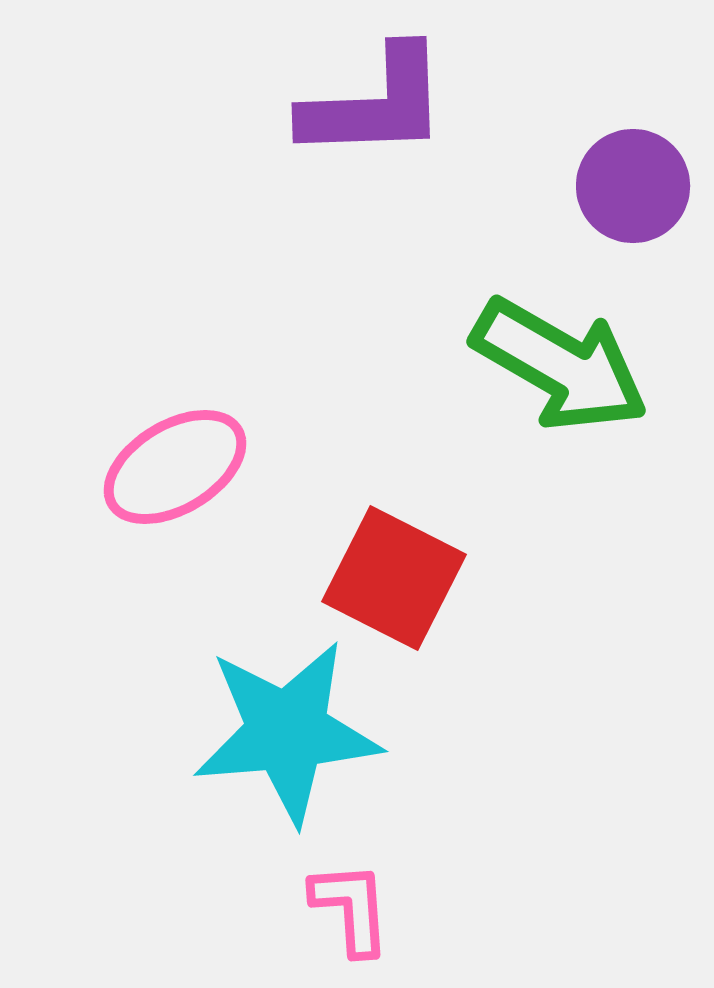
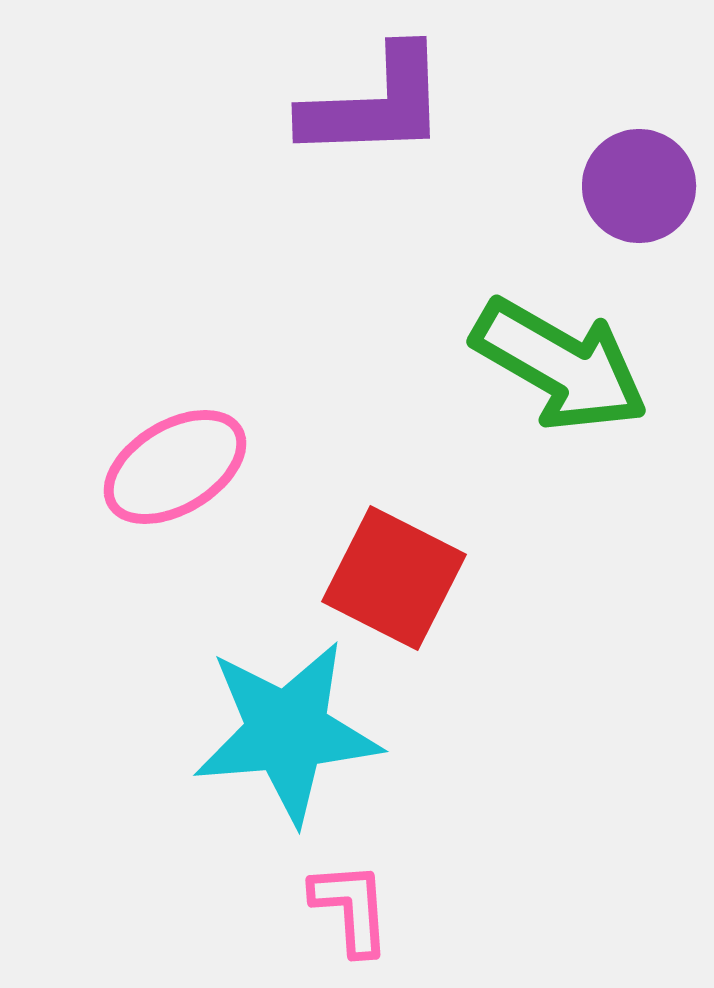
purple circle: moved 6 px right
